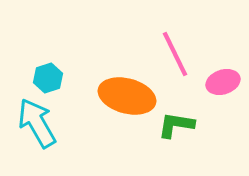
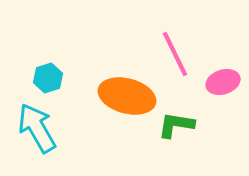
cyan arrow: moved 5 px down
